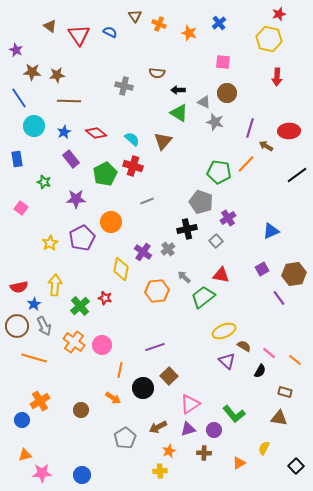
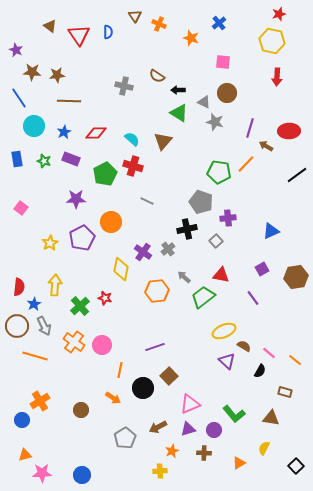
blue semicircle at (110, 32): moved 2 px left; rotated 64 degrees clockwise
orange star at (189, 33): moved 2 px right, 5 px down
yellow hexagon at (269, 39): moved 3 px right, 2 px down
brown semicircle at (157, 73): moved 3 px down; rotated 28 degrees clockwise
red diamond at (96, 133): rotated 40 degrees counterclockwise
purple rectangle at (71, 159): rotated 30 degrees counterclockwise
green star at (44, 182): moved 21 px up
gray line at (147, 201): rotated 48 degrees clockwise
purple cross at (228, 218): rotated 28 degrees clockwise
brown hexagon at (294, 274): moved 2 px right, 3 px down
red semicircle at (19, 287): rotated 72 degrees counterclockwise
purple line at (279, 298): moved 26 px left
orange line at (34, 358): moved 1 px right, 2 px up
pink triangle at (190, 404): rotated 10 degrees clockwise
brown triangle at (279, 418): moved 8 px left
orange star at (169, 451): moved 3 px right
